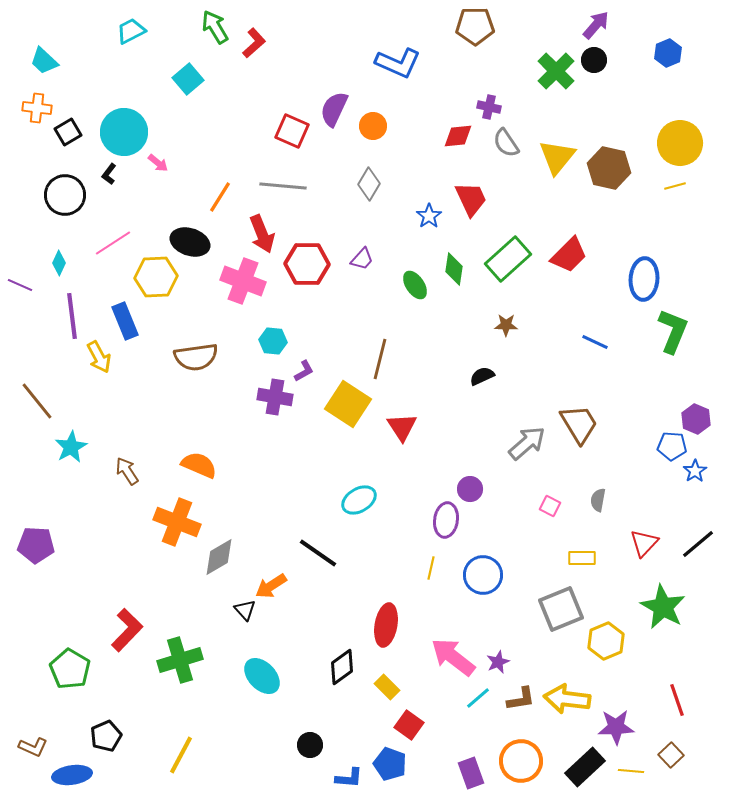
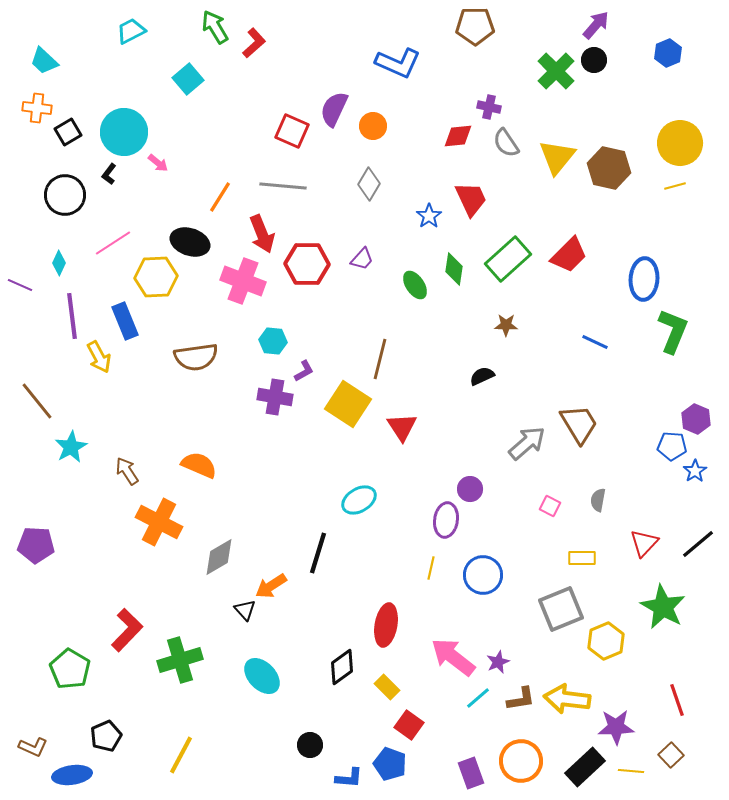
orange cross at (177, 522): moved 18 px left; rotated 6 degrees clockwise
black line at (318, 553): rotated 72 degrees clockwise
